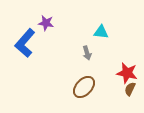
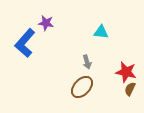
gray arrow: moved 9 px down
red star: moved 1 px left, 1 px up
brown ellipse: moved 2 px left
